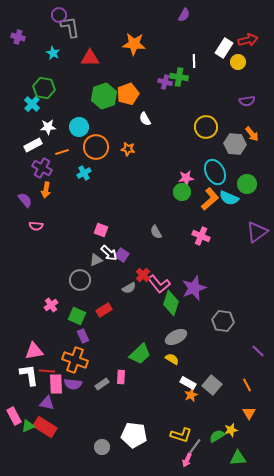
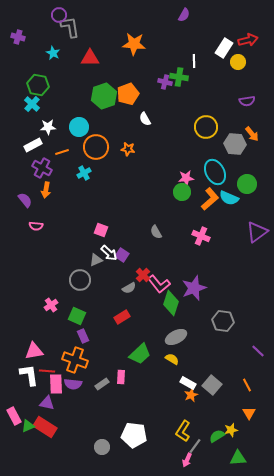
green hexagon at (44, 88): moved 6 px left, 3 px up
red rectangle at (104, 310): moved 18 px right, 7 px down
yellow L-shape at (181, 435): moved 2 px right, 4 px up; rotated 105 degrees clockwise
